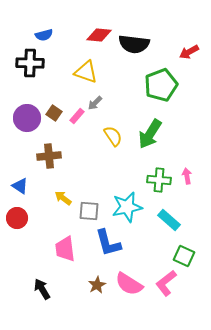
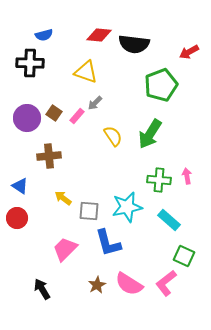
pink trapezoid: rotated 52 degrees clockwise
